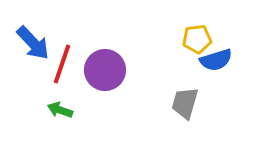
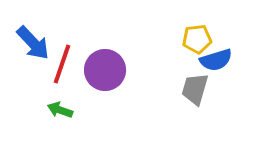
gray trapezoid: moved 10 px right, 14 px up
